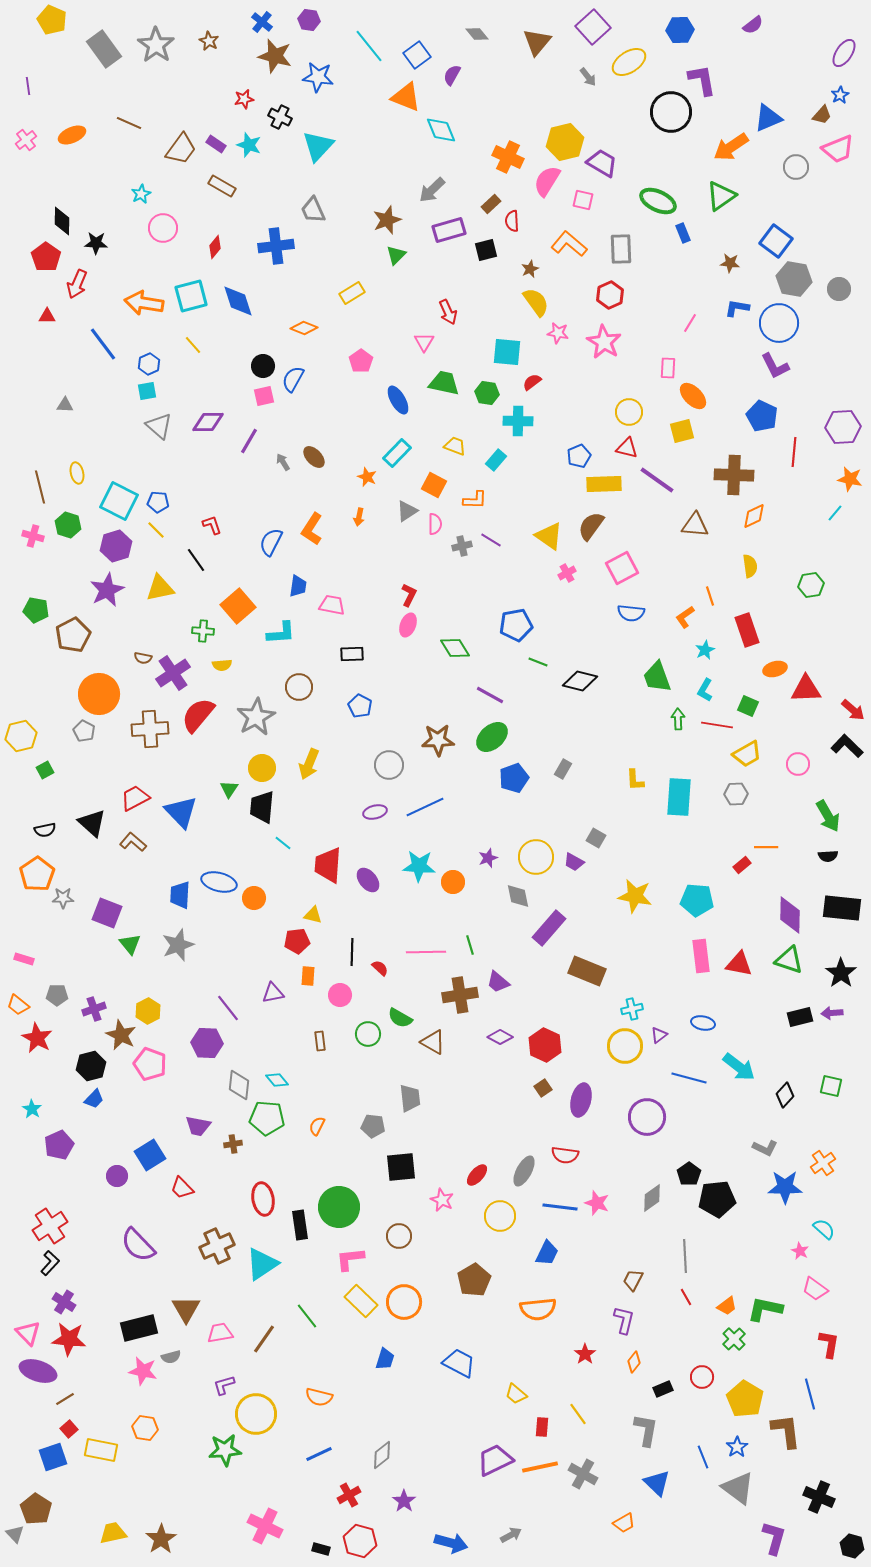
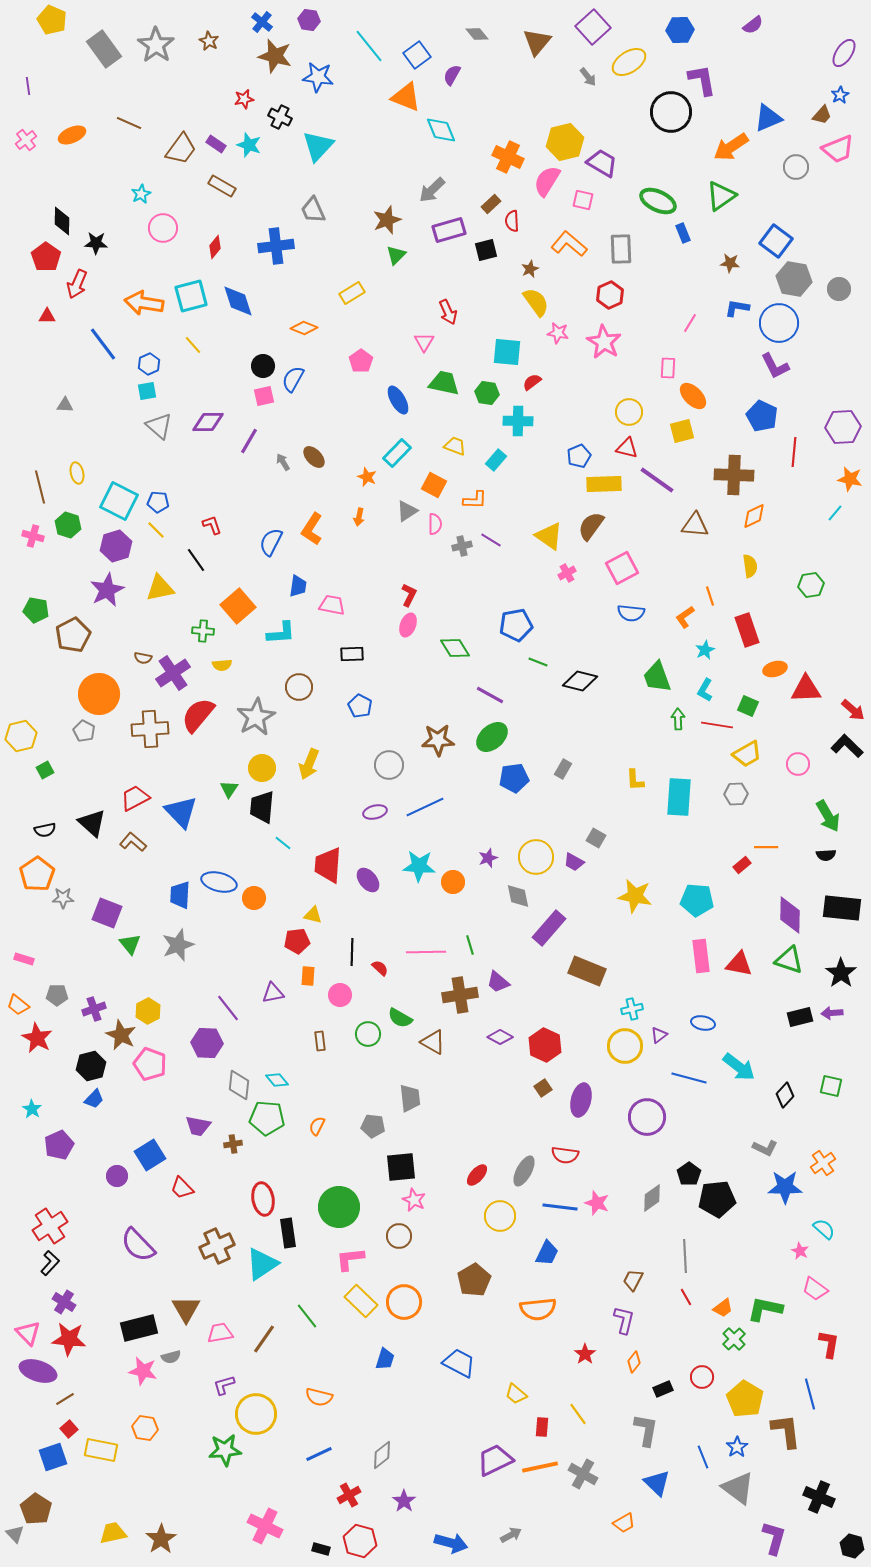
blue pentagon at (514, 778): rotated 12 degrees clockwise
black semicircle at (828, 856): moved 2 px left, 1 px up
pink star at (442, 1200): moved 28 px left
black rectangle at (300, 1225): moved 12 px left, 8 px down
orange trapezoid at (727, 1306): moved 4 px left, 2 px down
